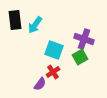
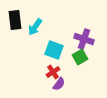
cyan arrow: moved 2 px down
purple semicircle: moved 19 px right
